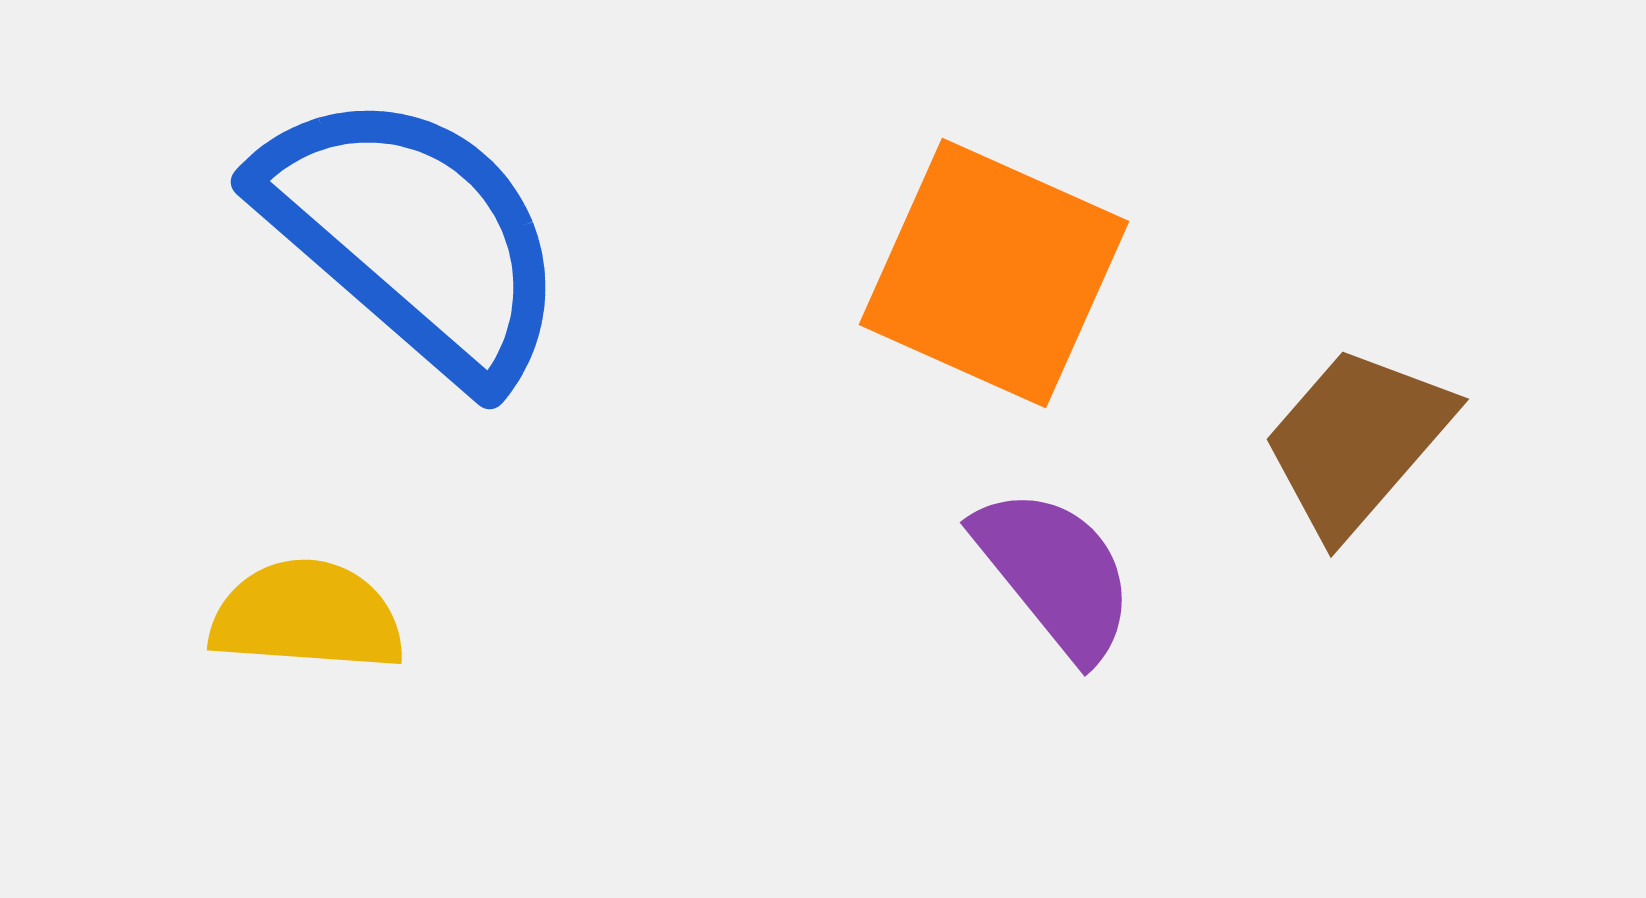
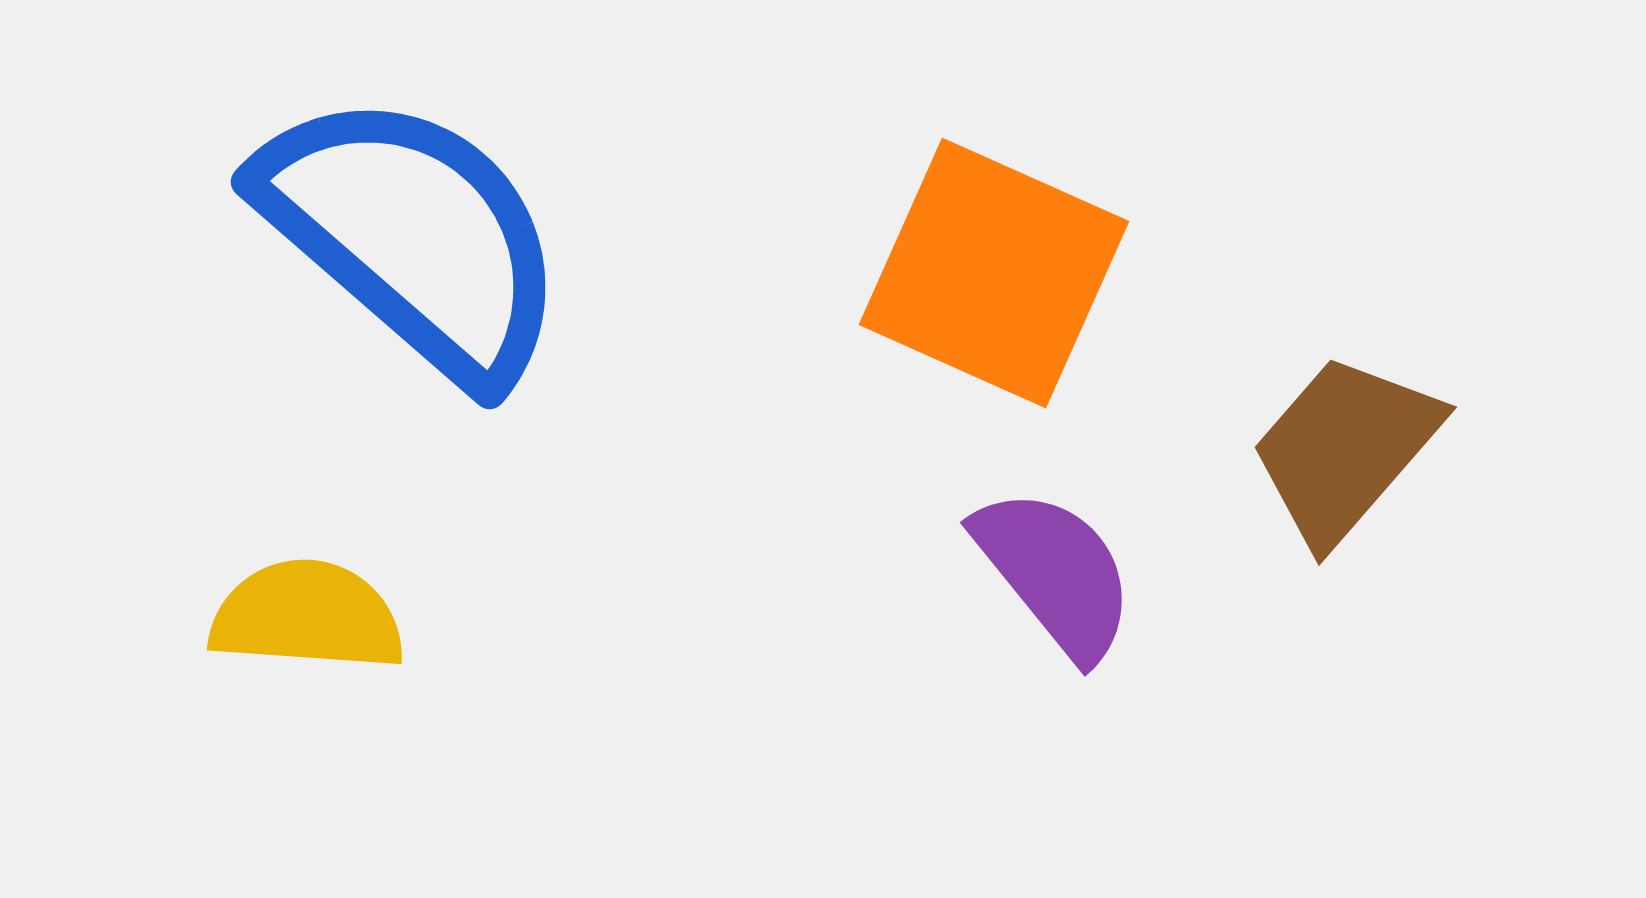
brown trapezoid: moved 12 px left, 8 px down
